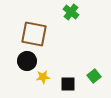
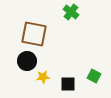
green square: rotated 24 degrees counterclockwise
